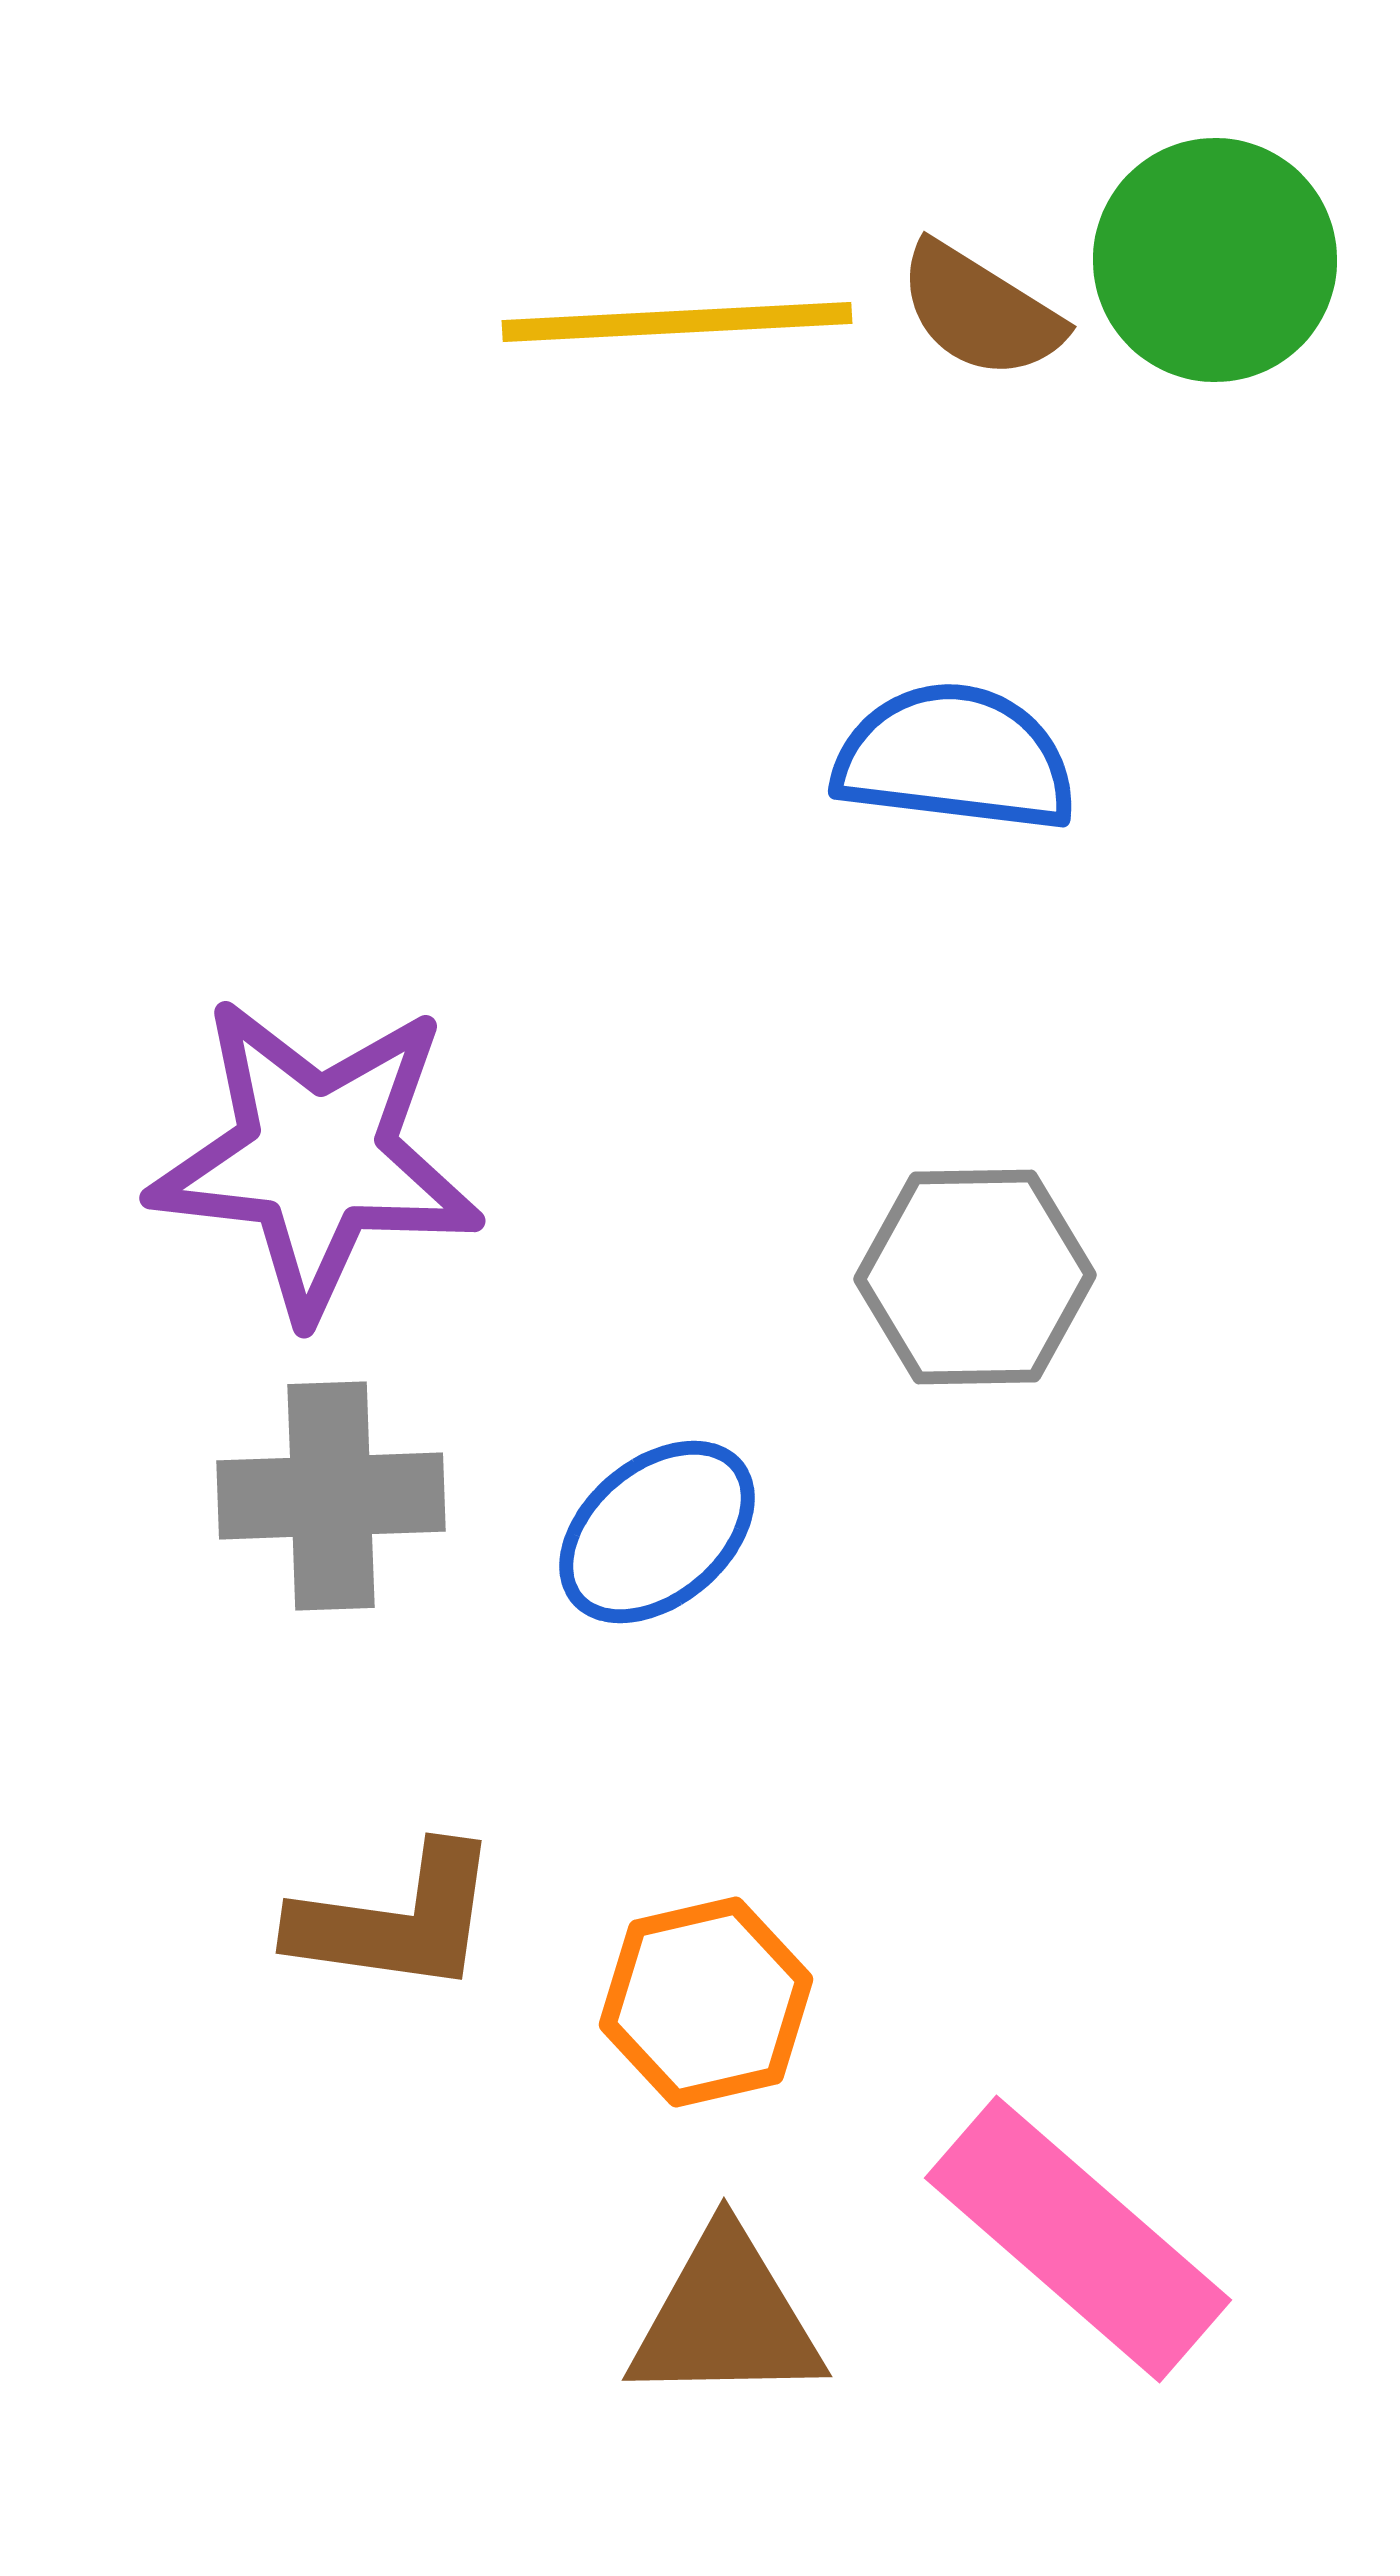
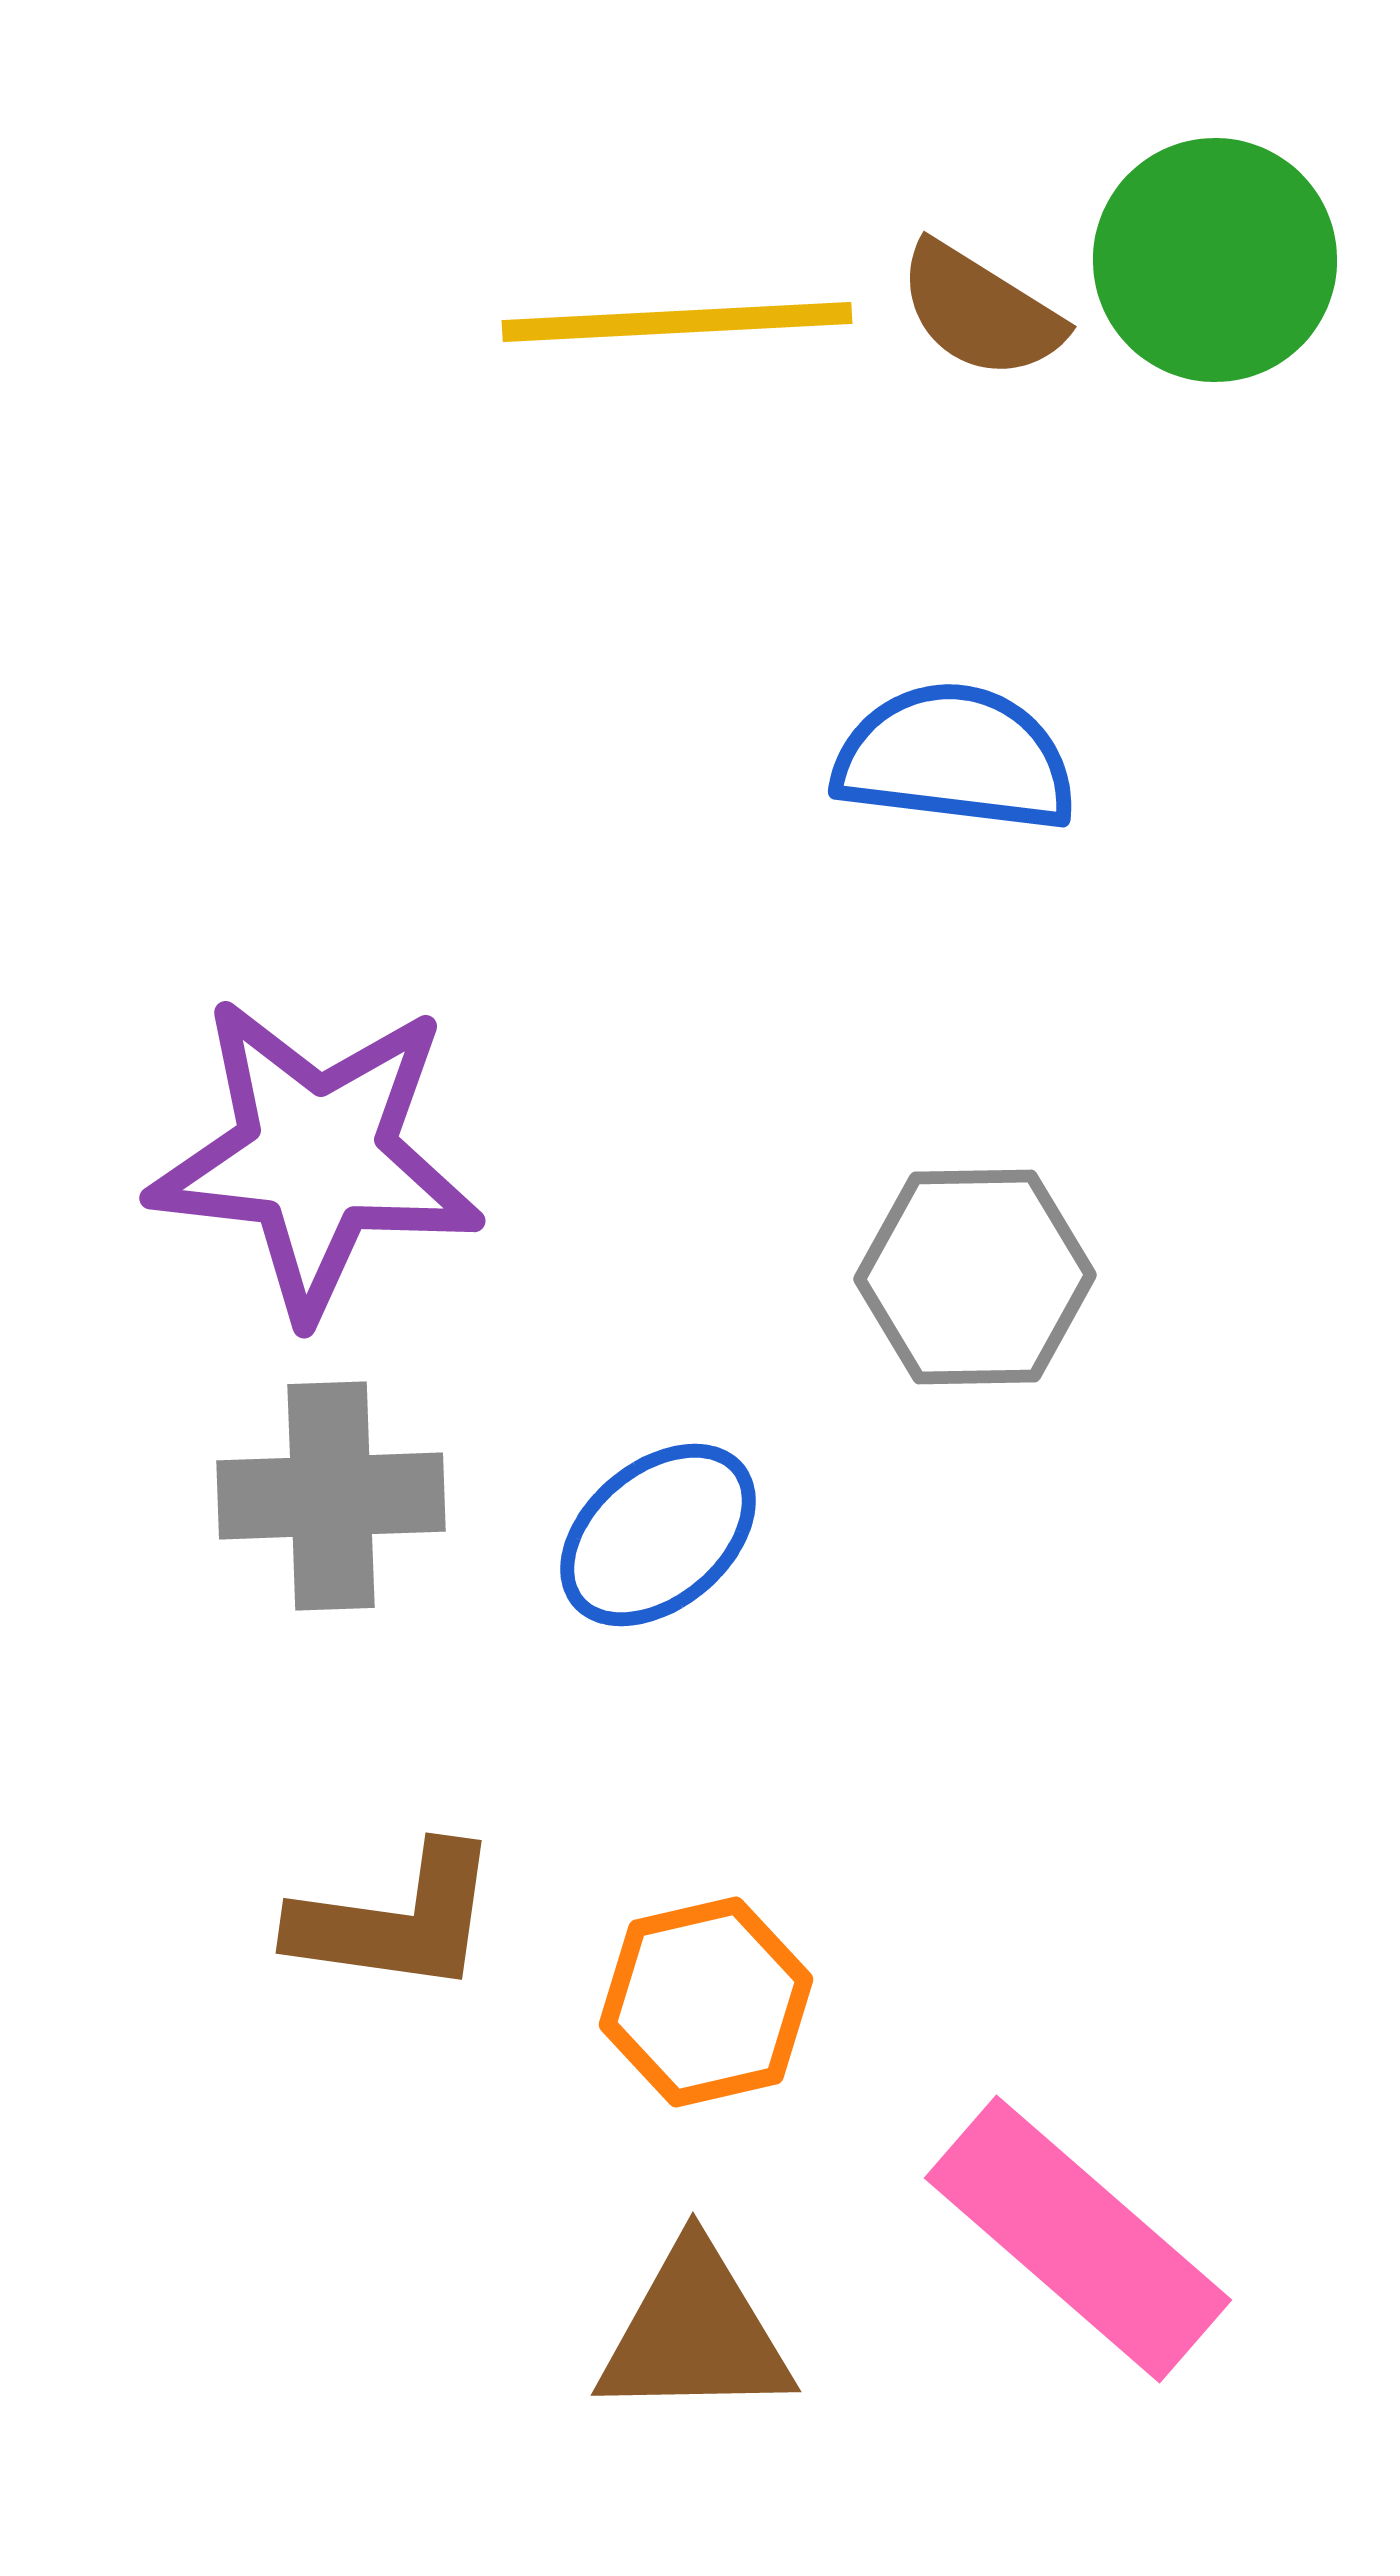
blue ellipse: moved 1 px right, 3 px down
brown triangle: moved 31 px left, 15 px down
